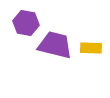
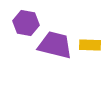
yellow rectangle: moved 1 px left, 3 px up
